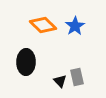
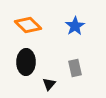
orange diamond: moved 15 px left
gray rectangle: moved 2 px left, 9 px up
black triangle: moved 11 px left, 3 px down; rotated 24 degrees clockwise
